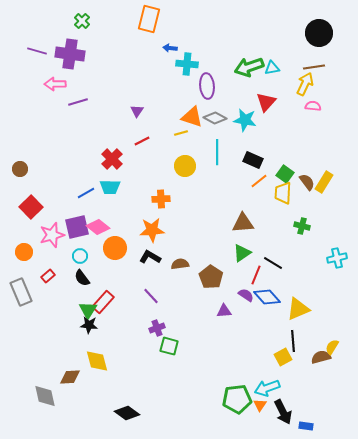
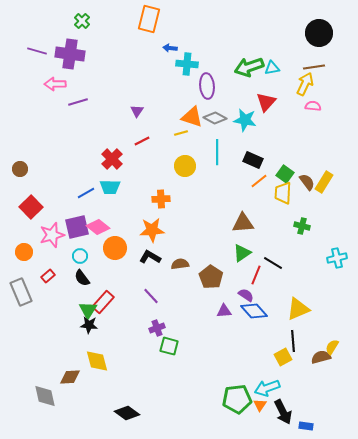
blue diamond at (267, 297): moved 13 px left, 14 px down
